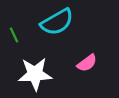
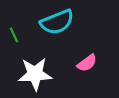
cyan semicircle: rotated 8 degrees clockwise
